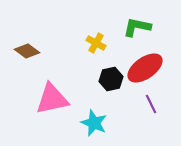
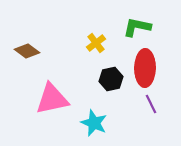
yellow cross: rotated 24 degrees clockwise
red ellipse: rotated 54 degrees counterclockwise
